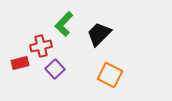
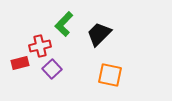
red cross: moved 1 px left
purple square: moved 3 px left
orange square: rotated 15 degrees counterclockwise
